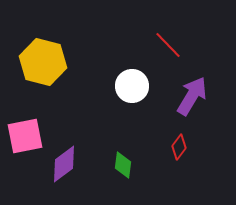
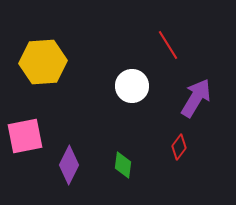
red line: rotated 12 degrees clockwise
yellow hexagon: rotated 18 degrees counterclockwise
purple arrow: moved 4 px right, 2 px down
purple diamond: moved 5 px right, 1 px down; rotated 27 degrees counterclockwise
